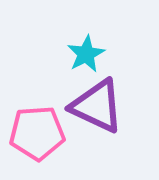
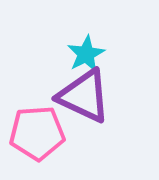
purple triangle: moved 13 px left, 10 px up
